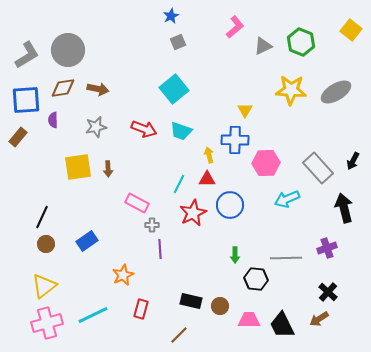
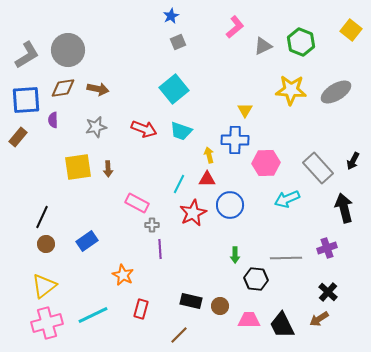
orange star at (123, 275): rotated 20 degrees counterclockwise
